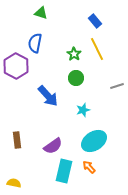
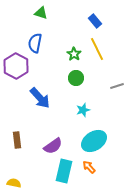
blue arrow: moved 8 px left, 2 px down
